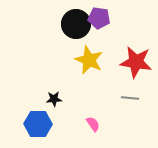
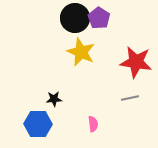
purple pentagon: rotated 25 degrees clockwise
black circle: moved 1 px left, 6 px up
yellow star: moved 8 px left, 8 px up
gray line: rotated 18 degrees counterclockwise
pink semicircle: rotated 28 degrees clockwise
